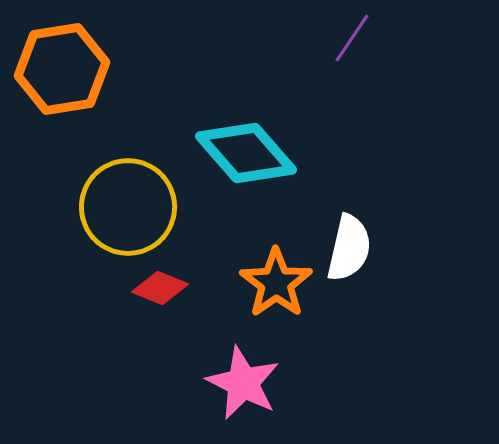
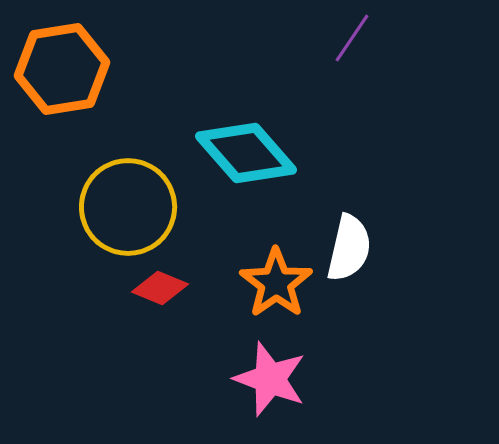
pink star: moved 27 px right, 4 px up; rotated 6 degrees counterclockwise
